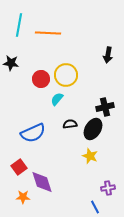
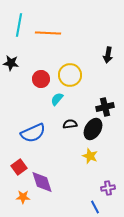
yellow circle: moved 4 px right
